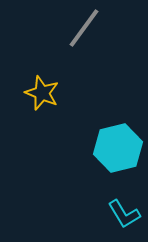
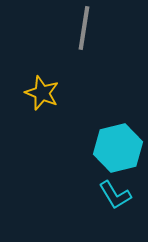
gray line: rotated 27 degrees counterclockwise
cyan L-shape: moved 9 px left, 19 px up
